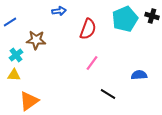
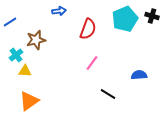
brown star: rotated 18 degrees counterclockwise
yellow triangle: moved 11 px right, 4 px up
